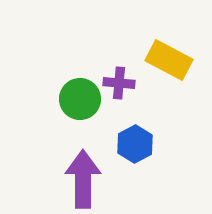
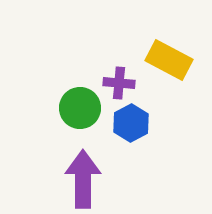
green circle: moved 9 px down
blue hexagon: moved 4 px left, 21 px up
